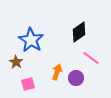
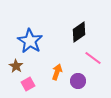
blue star: moved 1 px left, 1 px down
pink line: moved 2 px right
brown star: moved 4 px down
purple circle: moved 2 px right, 3 px down
pink square: rotated 16 degrees counterclockwise
